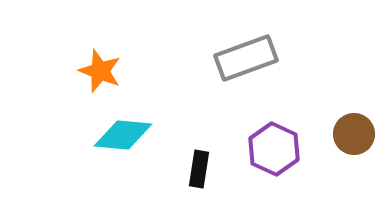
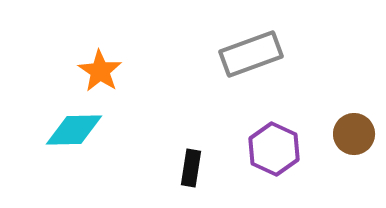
gray rectangle: moved 5 px right, 4 px up
orange star: rotated 12 degrees clockwise
cyan diamond: moved 49 px left, 5 px up; rotated 6 degrees counterclockwise
black rectangle: moved 8 px left, 1 px up
